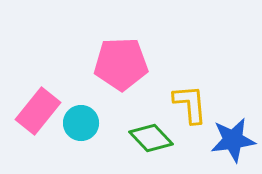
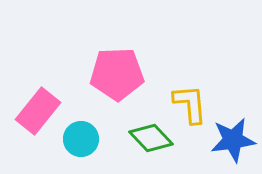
pink pentagon: moved 4 px left, 10 px down
cyan circle: moved 16 px down
